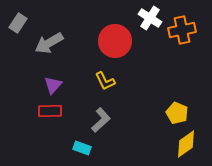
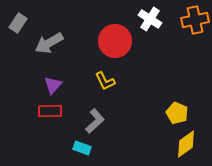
white cross: moved 1 px down
orange cross: moved 13 px right, 10 px up
gray L-shape: moved 6 px left, 1 px down
